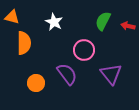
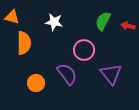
white star: rotated 18 degrees counterclockwise
